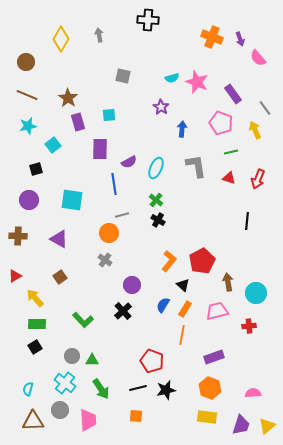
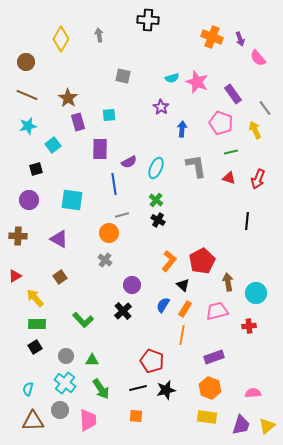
gray circle at (72, 356): moved 6 px left
